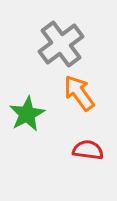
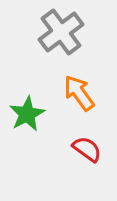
gray cross: moved 12 px up
red semicircle: moved 1 px left, 1 px up; rotated 28 degrees clockwise
